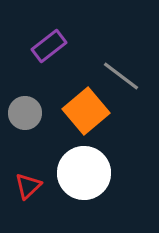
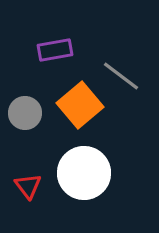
purple rectangle: moved 6 px right, 4 px down; rotated 28 degrees clockwise
orange square: moved 6 px left, 6 px up
red triangle: rotated 24 degrees counterclockwise
